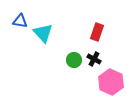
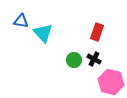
blue triangle: moved 1 px right
pink hexagon: rotated 10 degrees counterclockwise
